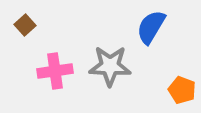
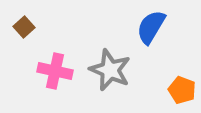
brown square: moved 1 px left, 2 px down
gray star: moved 4 px down; rotated 21 degrees clockwise
pink cross: rotated 20 degrees clockwise
